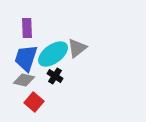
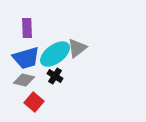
cyan ellipse: moved 2 px right
blue trapezoid: rotated 124 degrees counterclockwise
